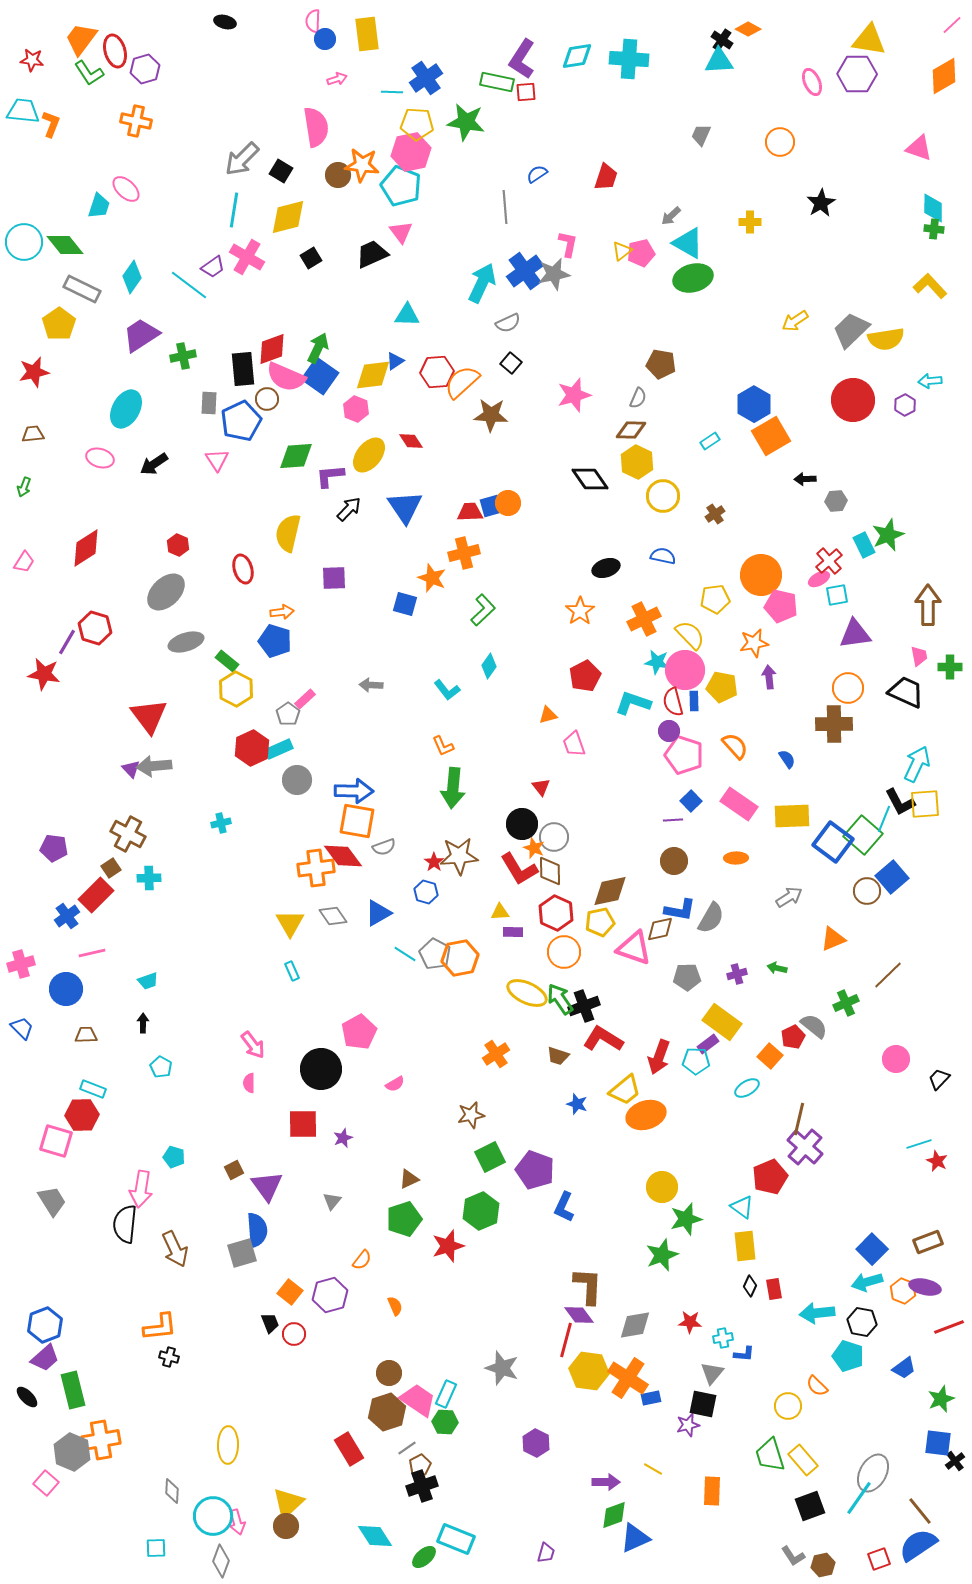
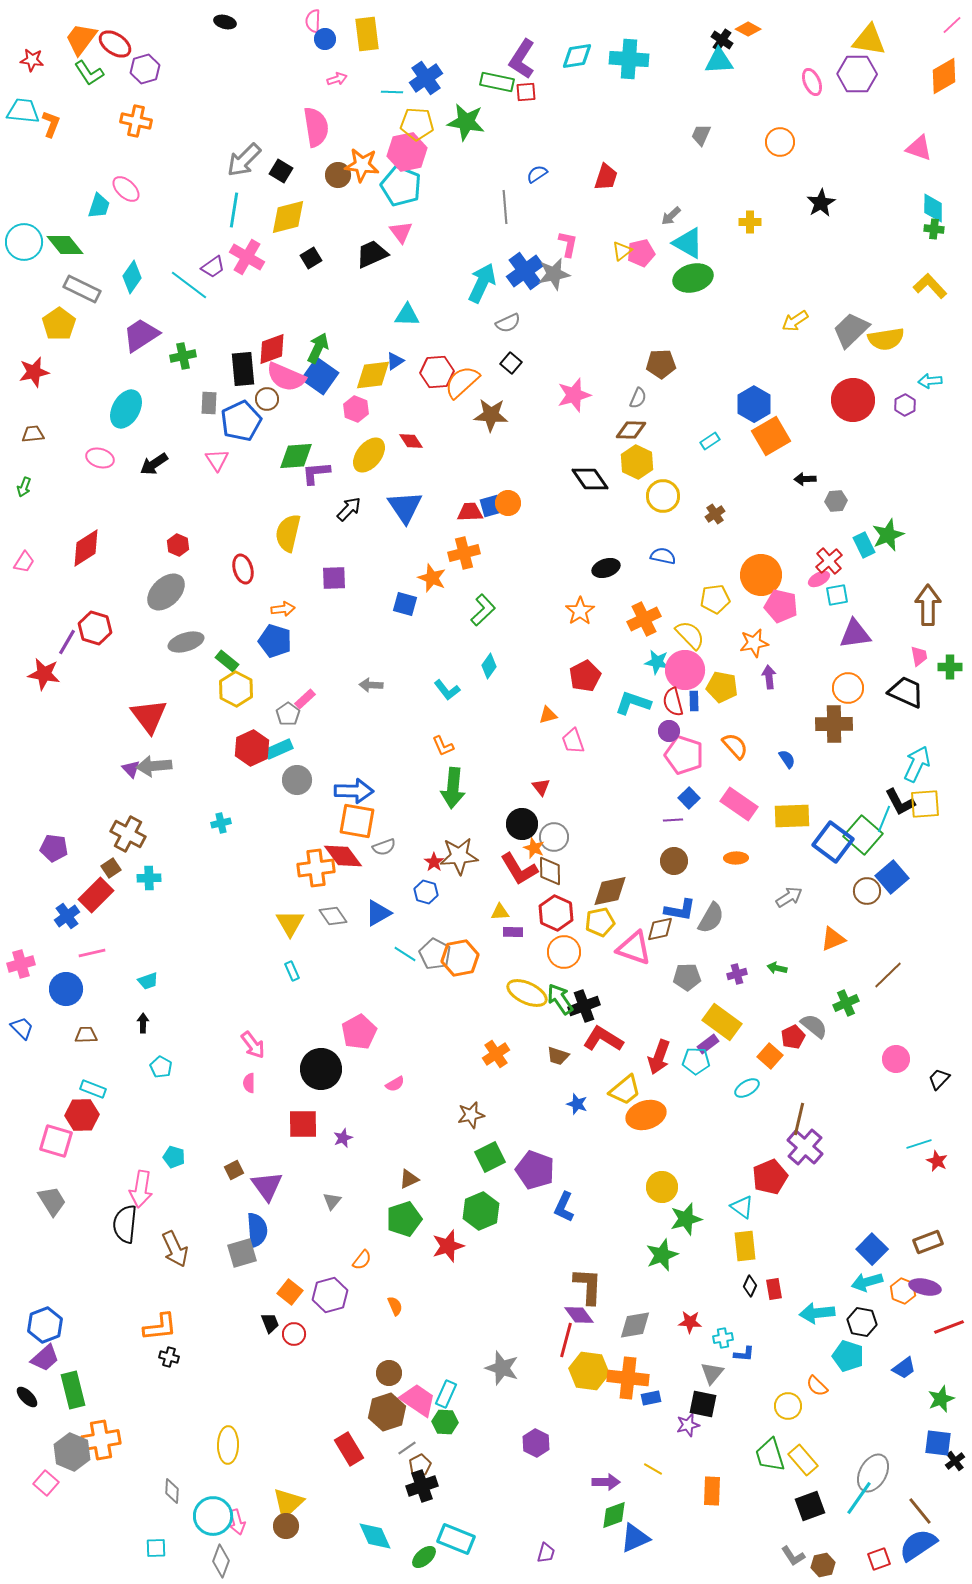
red ellipse at (115, 51): moved 7 px up; rotated 40 degrees counterclockwise
pink hexagon at (411, 152): moved 4 px left
gray arrow at (242, 159): moved 2 px right, 1 px down
brown pentagon at (661, 364): rotated 12 degrees counterclockwise
purple L-shape at (330, 476): moved 14 px left, 3 px up
orange arrow at (282, 612): moved 1 px right, 3 px up
pink trapezoid at (574, 744): moved 1 px left, 3 px up
blue square at (691, 801): moved 2 px left, 3 px up
orange cross at (628, 1378): rotated 27 degrees counterclockwise
cyan diamond at (375, 1536): rotated 9 degrees clockwise
